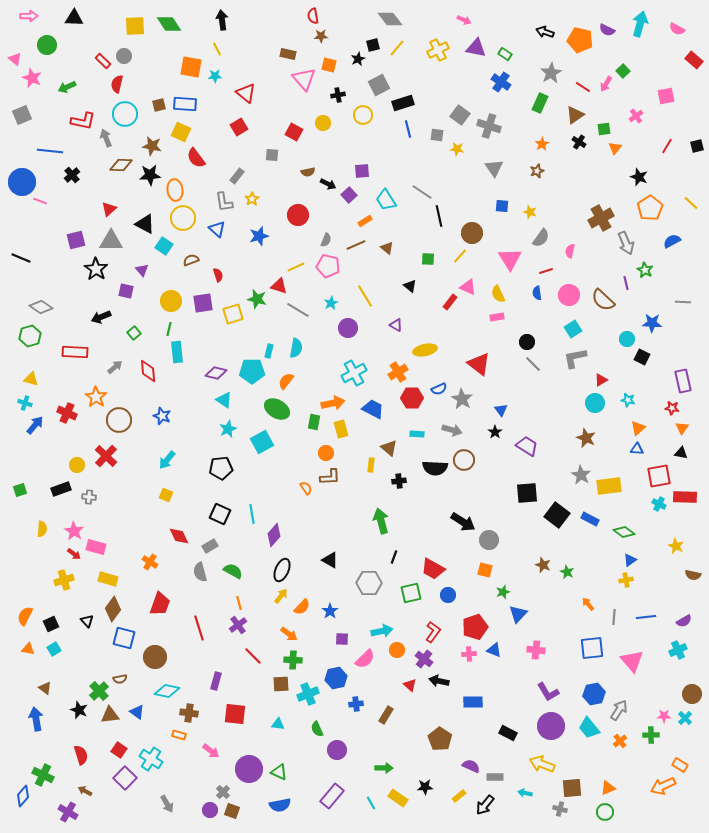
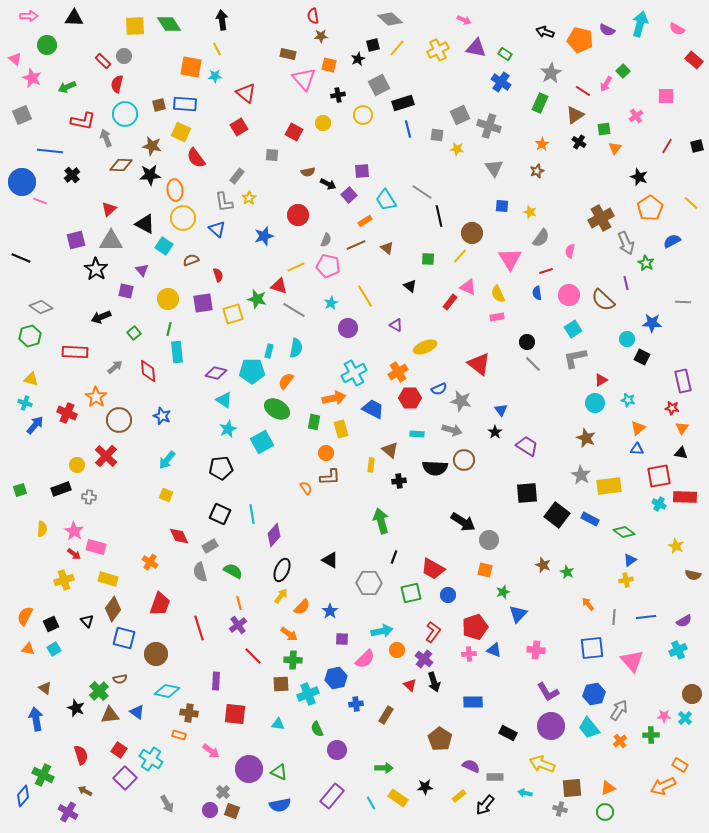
gray diamond at (390, 19): rotated 10 degrees counterclockwise
red line at (583, 87): moved 4 px down
pink square at (666, 96): rotated 12 degrees clockwise
gray square at (460, 115): rotated 30 degrees clockwise
yellow star at (252, 199): moved 3 px left, 1 px up
blue star at (259, 236): moved 5 px right
green star at (645, 270): moved 1 px right, 7 px up
yellow circle at (171, 301): moved 3 px left, 2 px up
gray line at (298, 310): moved 4 px left
yellow ellipse at (425, 350): moved 3 px up; rotated 10 degrees counterclockwise
red hexagon at (412, 398): moved 2 px left
gray star at (462, 399): moved 1 px left, 2 px down; rotated 20 degrees counterclockwise
orange arrow at (333, 403): moved 1 px right, 5 px up
brown triangle at (389, 448): moved 1 px right, 2 px down
brown circle at (155, 657): moved 1 px right, 3 px up
purple rectangle at (216, 681): rotated 12 degrees counterclockwise
black arrow at (439, 681): moved 5 px left, 1 px down; rotated 120 degrees counterclockwise
black star at (79, 710): moved 3 px left, 2 px up
